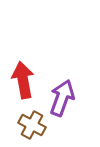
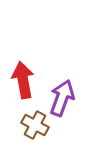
brown cross: moved 3 px right
